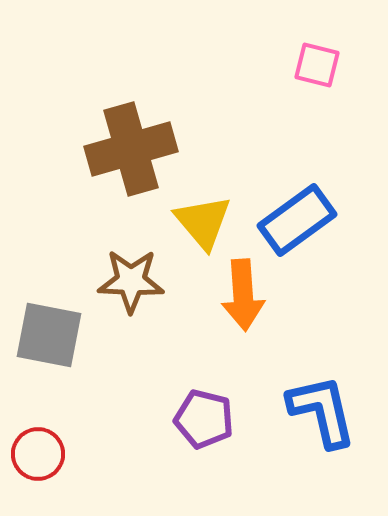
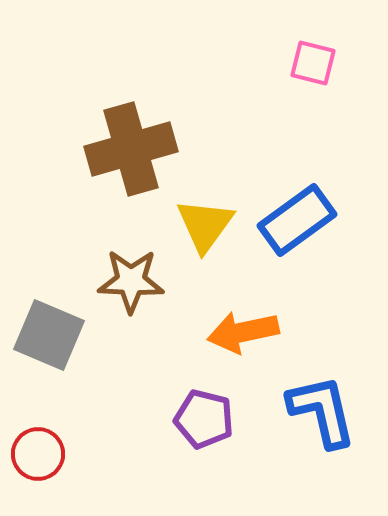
pink square: moved 4 px left, 2 px up
yellow triangle: moved 2 px right, 3 px down; rotated 16 degrees clockwise
orange arrow: moved 37 px down; rotated 82 degrees clockwise
gray square: rotated 12 degrees clockwise
